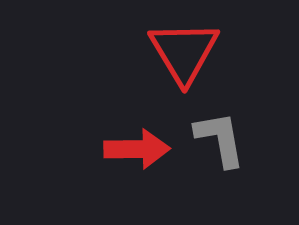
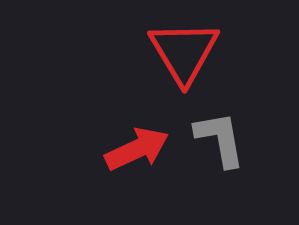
red arrow: rotated 24 degrees counterclockwise
